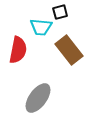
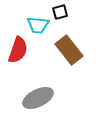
cyan trapezoid: moved 3 px left, 2 px up
red semicircle: rotated 8 degrees clockwise
gray ellipse: rotated 28 degrees clockwise
